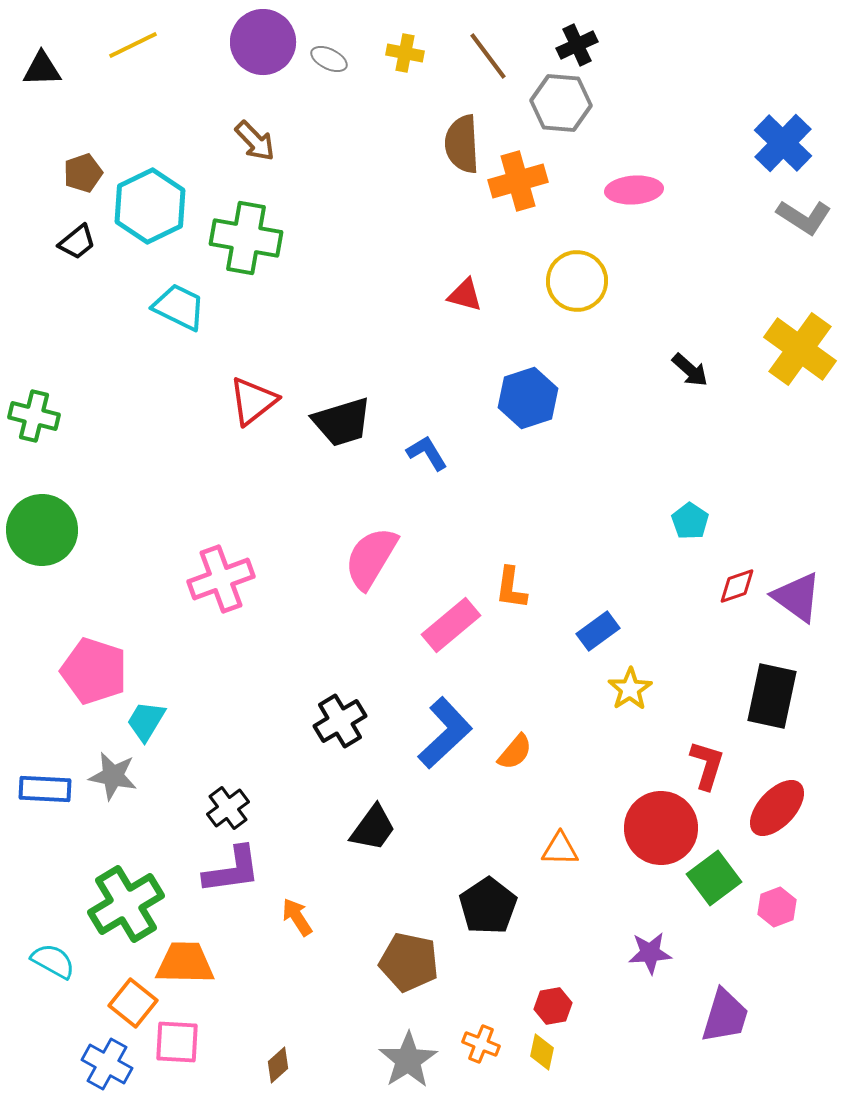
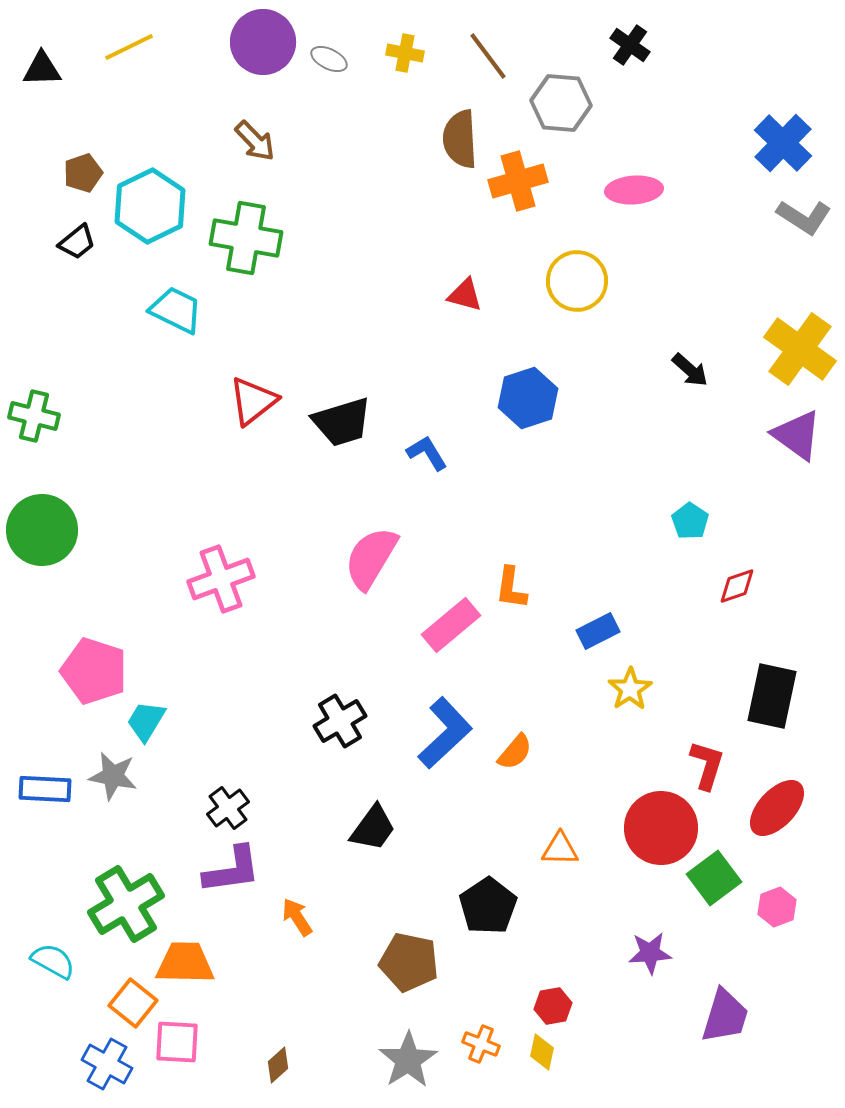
yellow line at (133, 45): moved 4 px left, 2 px down
black cross at (577, 45): moved 53 px right; rotated 30 degrees counterclockwise
brown semicircle at (462, 144): moved 2 px left, 5 px up
cyan trapezoid at (179, 307): moved 3 px left, 3 px down
purple triangle at (797, 597): moved 162 px up
blue rectangle at (598, 631): rotated 9 degrees clockwise
